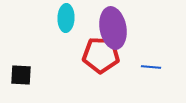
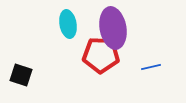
cyan ellipse: moved 2 px right, 6 px down; rotated 12 degrees counterclockwise
blue line: rotated 18 degrees counterclockwise
black square: rotated 15 degrees clockwise
